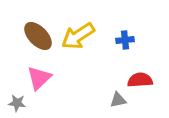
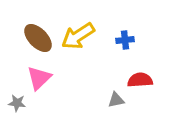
brown ellipse: moved 2 px down
gray triangle: moved 2 px left
